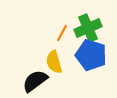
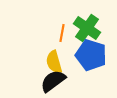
green cross: moved 1 px left; rotated 32 degrees counterclockwise
orange line: rotated 18 degrees counterclockwise
black semicircle: moved 18 px right
